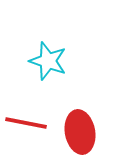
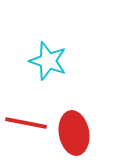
red ellipse: moved 6 px left, 1 px down
